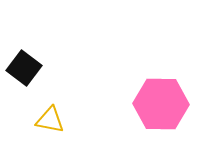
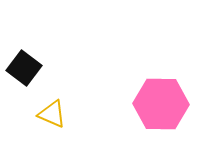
yellow triangle: moved 2 px right, 6 px up; rotated 12 degrees clockwise
